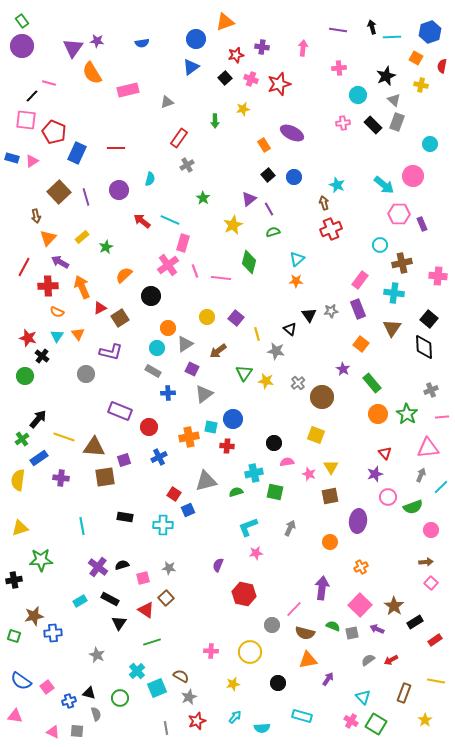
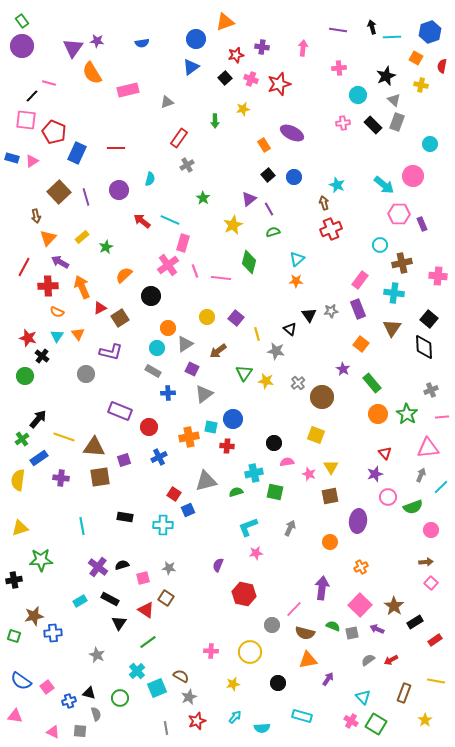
brown square at (105, 477): moved 5 px left
brown square at (166, 598): rotated 14 degrees counterclockwise
green line at (152, 642): moved 4 px left; rotated 18 degrees counterclockwise
gray square at (77, 731): moved 3 px right
